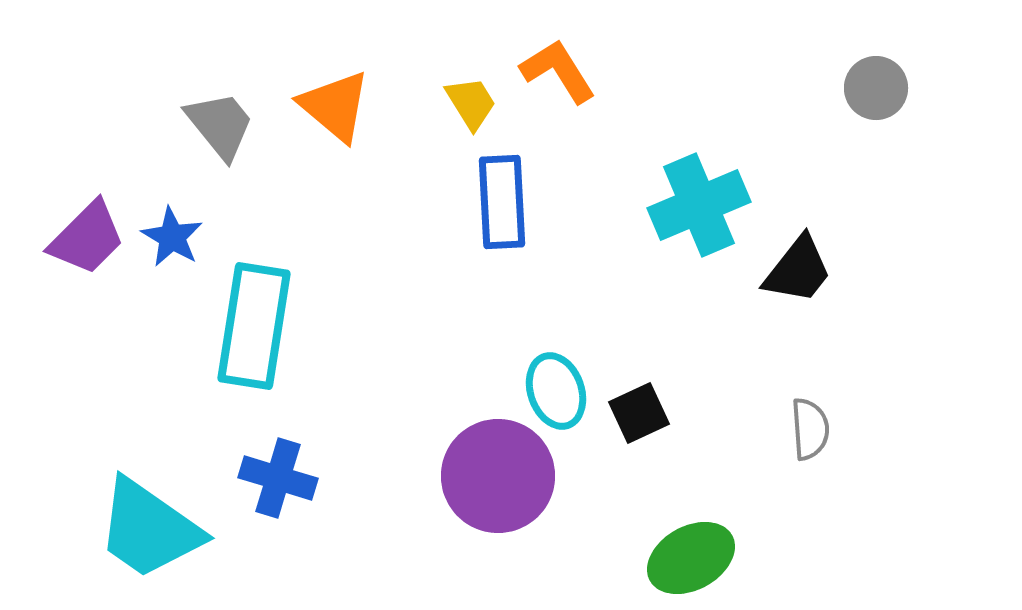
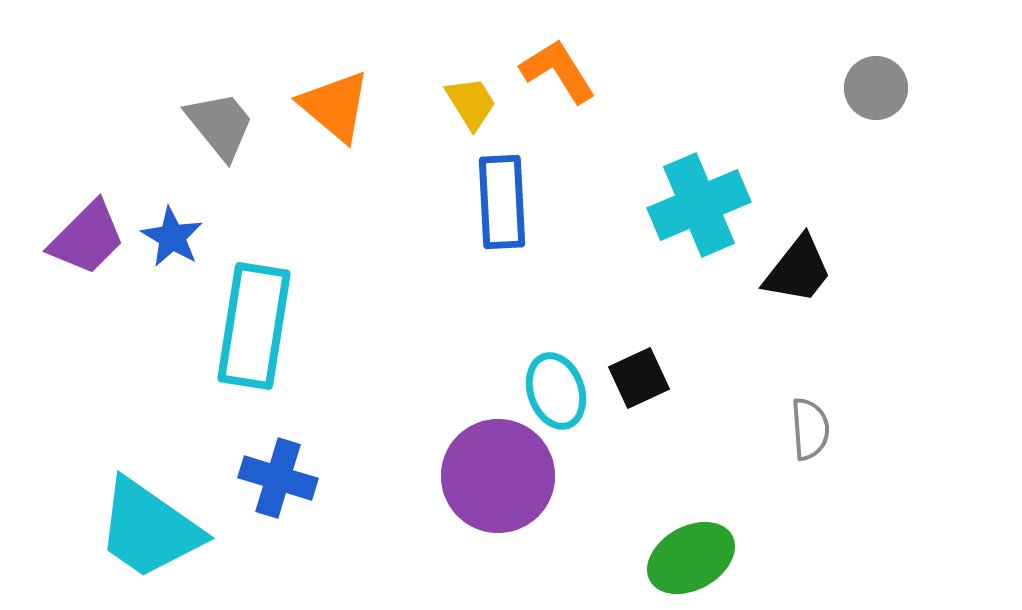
black square: moved 35 px up
